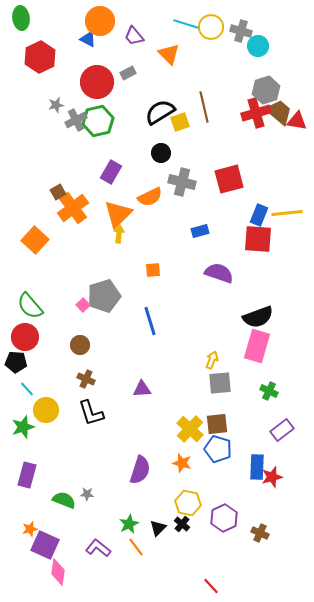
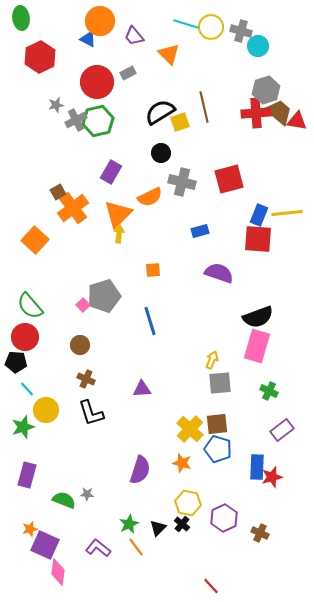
red cross at (256, 113): rotated 12 degrees clockwise
